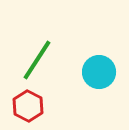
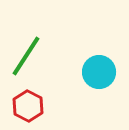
green line: moved 11 px left, 4 px up
